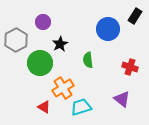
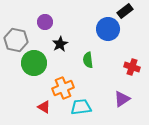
black rectangle: moved 10 px left, 5 px up; rotated 21 degrees clockwise
purple circle: moved 2 px right
gray hexagon: rotated 20 degrees counterclockwise
green circle: moved 6 px left
red cross: moved 2 px right
orange cross: rotated 10 degrees clockwise
purple triangle: rotated 48 degrees clockwise
cyan trapezoid: rotated 10 degrees clockwise
